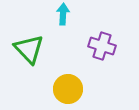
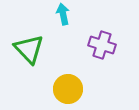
cyan arrow: rotated 15 degrees counterclockwise
purple cross: moved 1 px up
